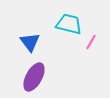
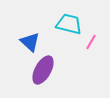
blue triangle: rotated 10 degrees counterclockwise
purple ellipse: moved 9 px right, 7 px up
